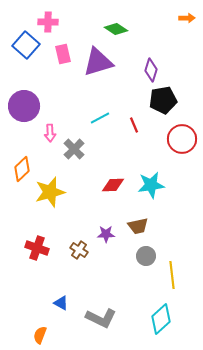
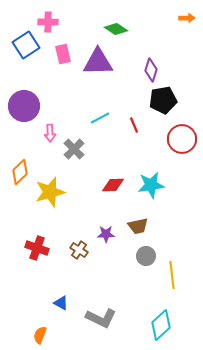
blue square: rotated 16 degrees clockwise
purple triangle: rotated 16 degrees clockwise
orange diamond: moved 2 px left, 3 px down
cyan diamond: moved 6 px down
